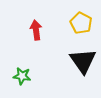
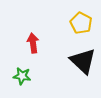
red arrow: moved 3 px left, 13 px down
black triangle: rotated 12 degrees counterclockwise
